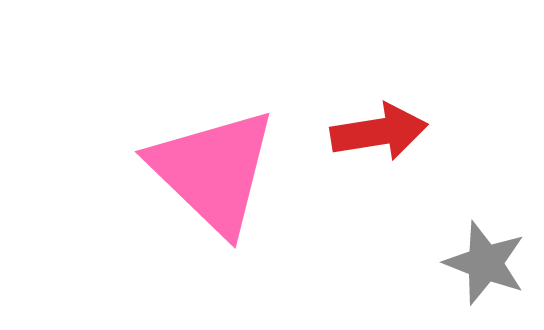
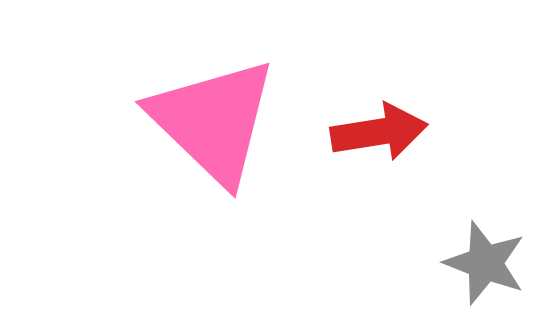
pink triangle: moved 50 px up
